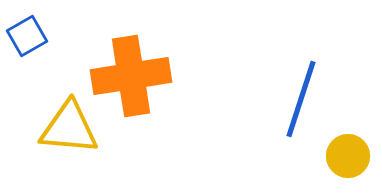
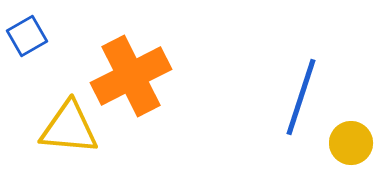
orange cross: rotated 18 degrees counterclockwise
blue line: moved 2 px up
yellow circle: moved 3 px right, 13 px up
